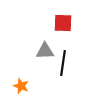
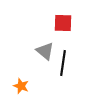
gray triangle: rotated 42 degrees clockwise
